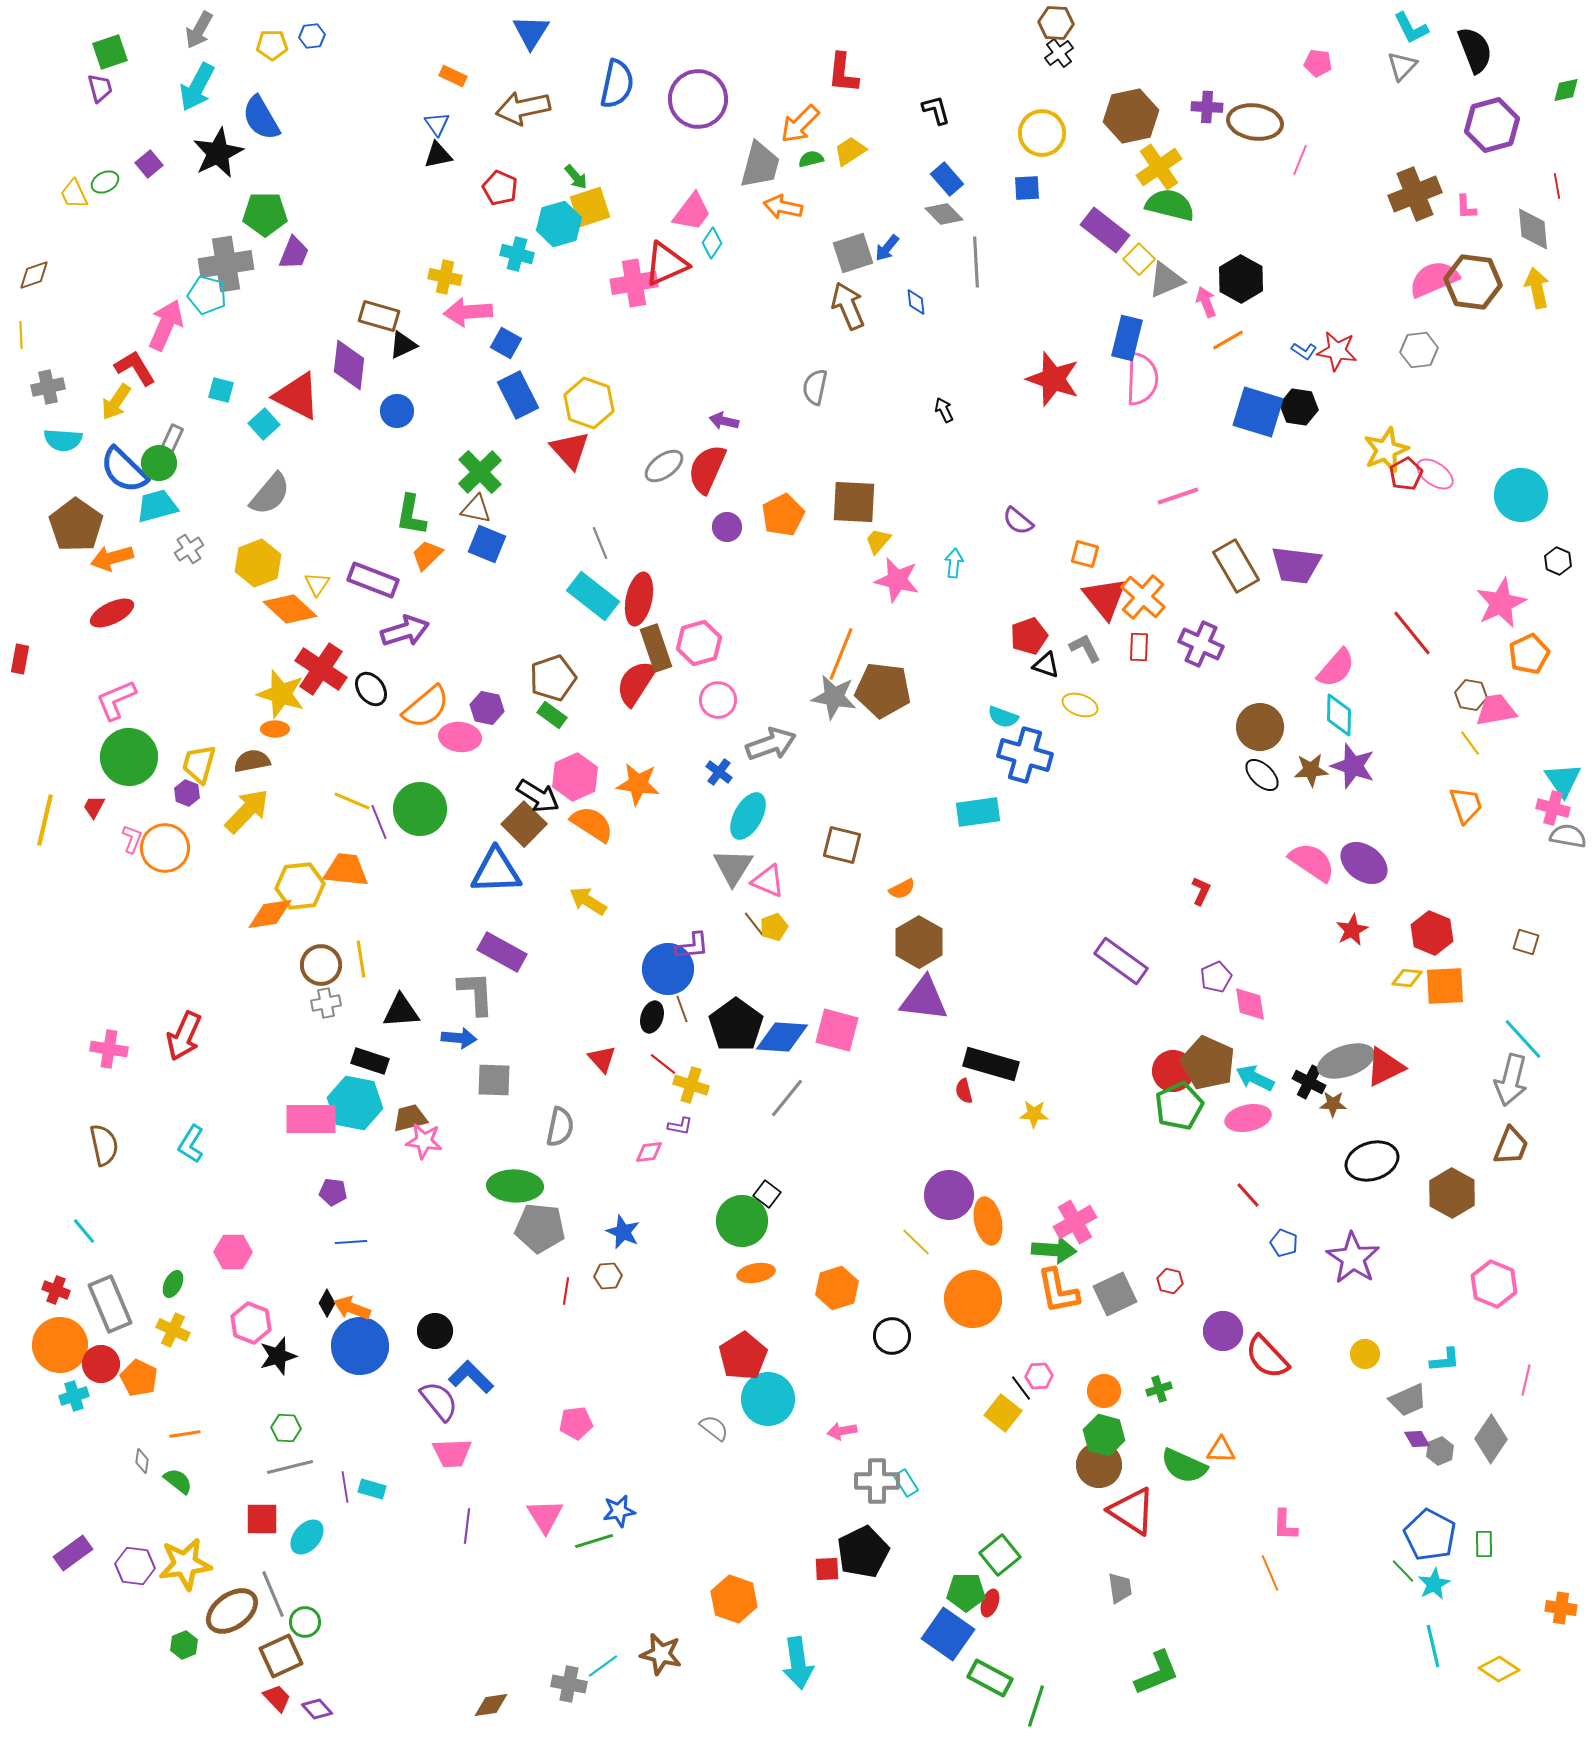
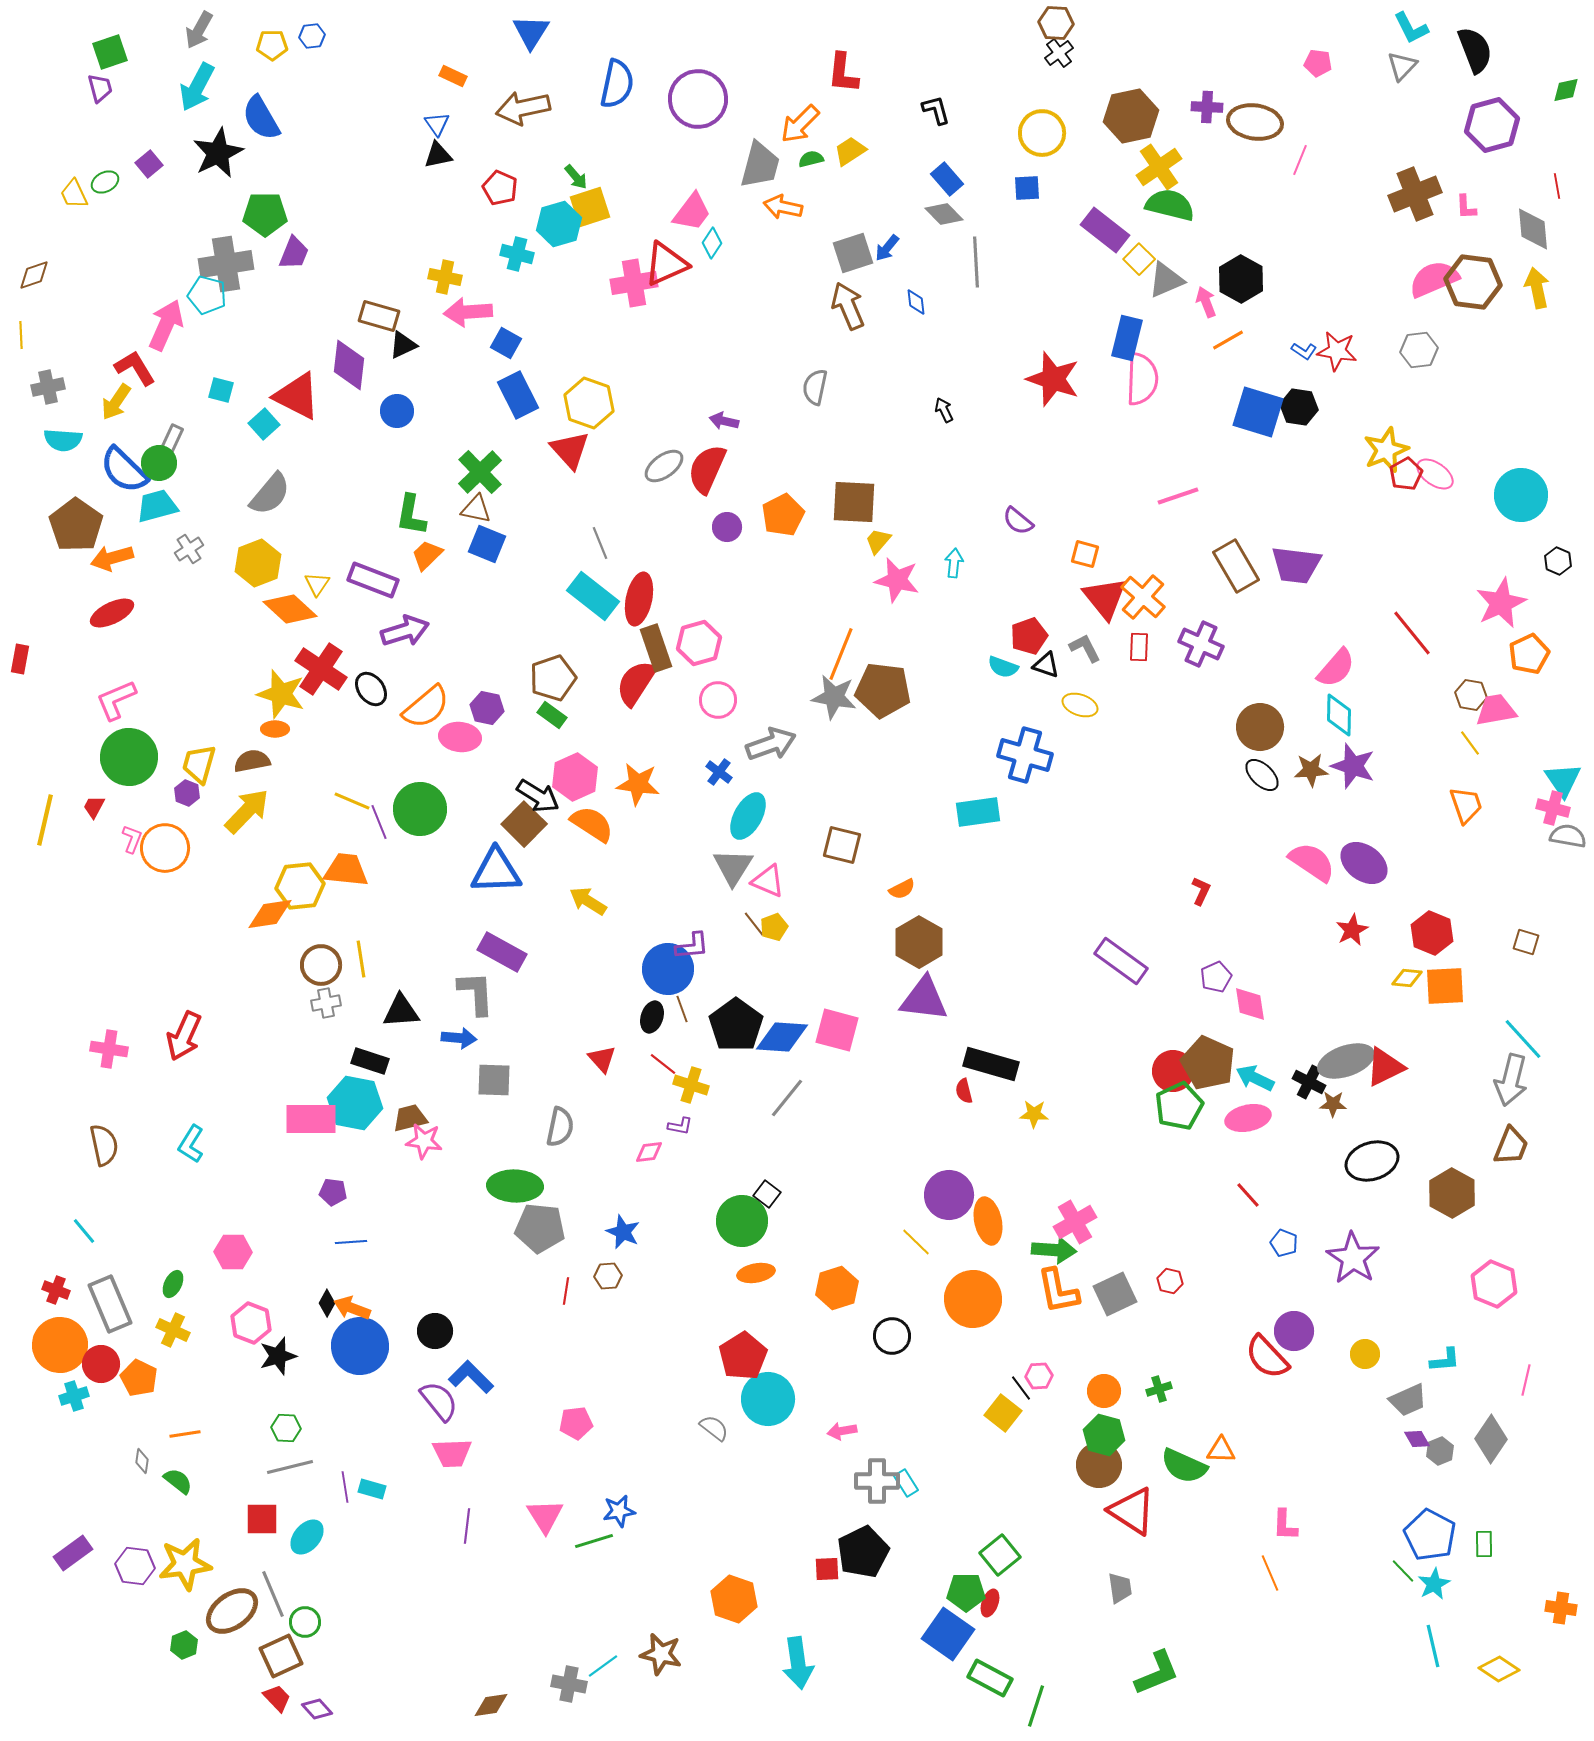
cyan semicircle at (1003, 717): moved 50 px up
purple circle at (1223, 1331): moved 71 px right
